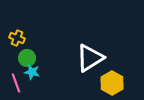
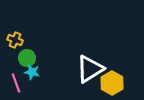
yellow cross: moved 2 px left, 2 px down
white triangle: moved 11 px down
